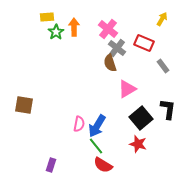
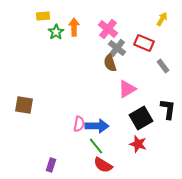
yellow rectangle: moved 4 px left, 1 px up
black square: rotated 10 degrees clockwise
blue arrow: rotated 120 degrees counterclockwise
